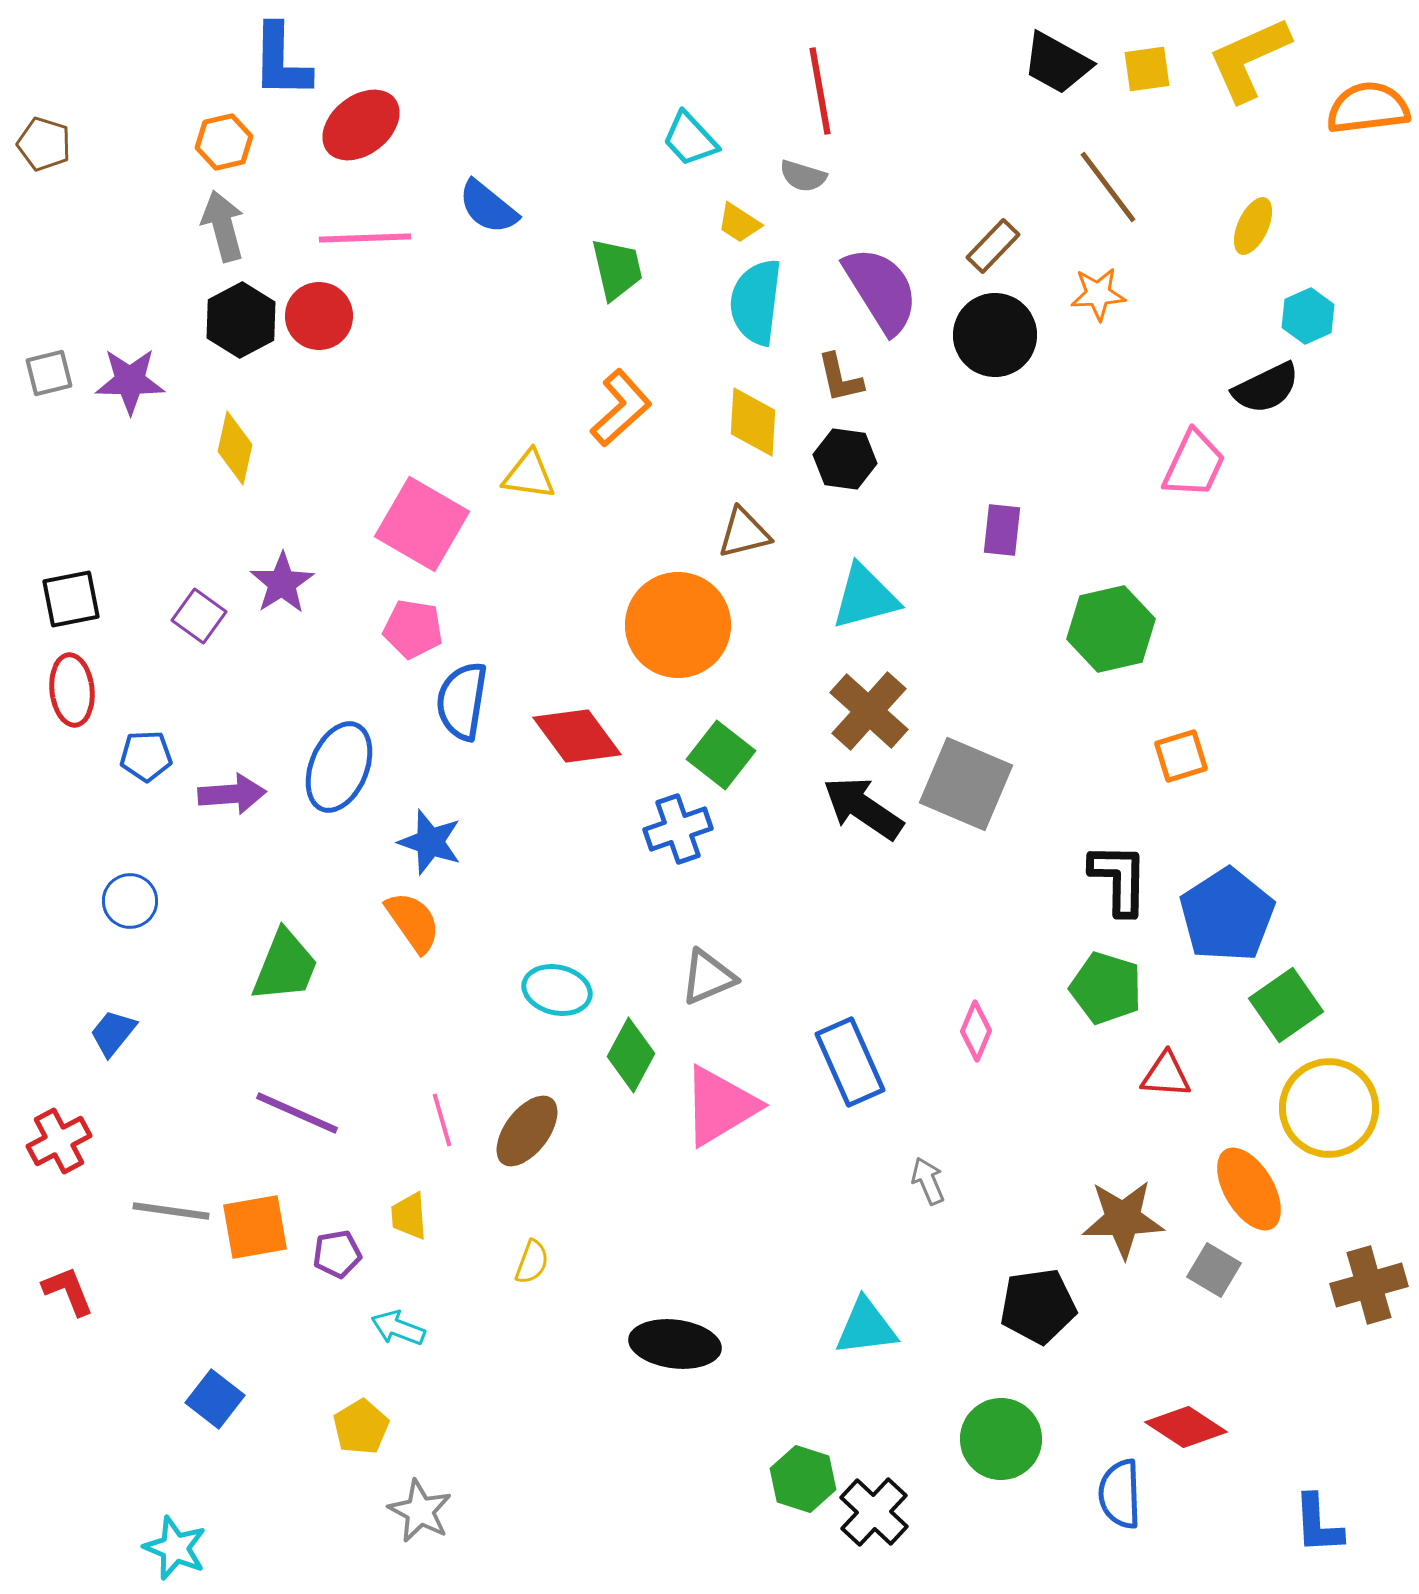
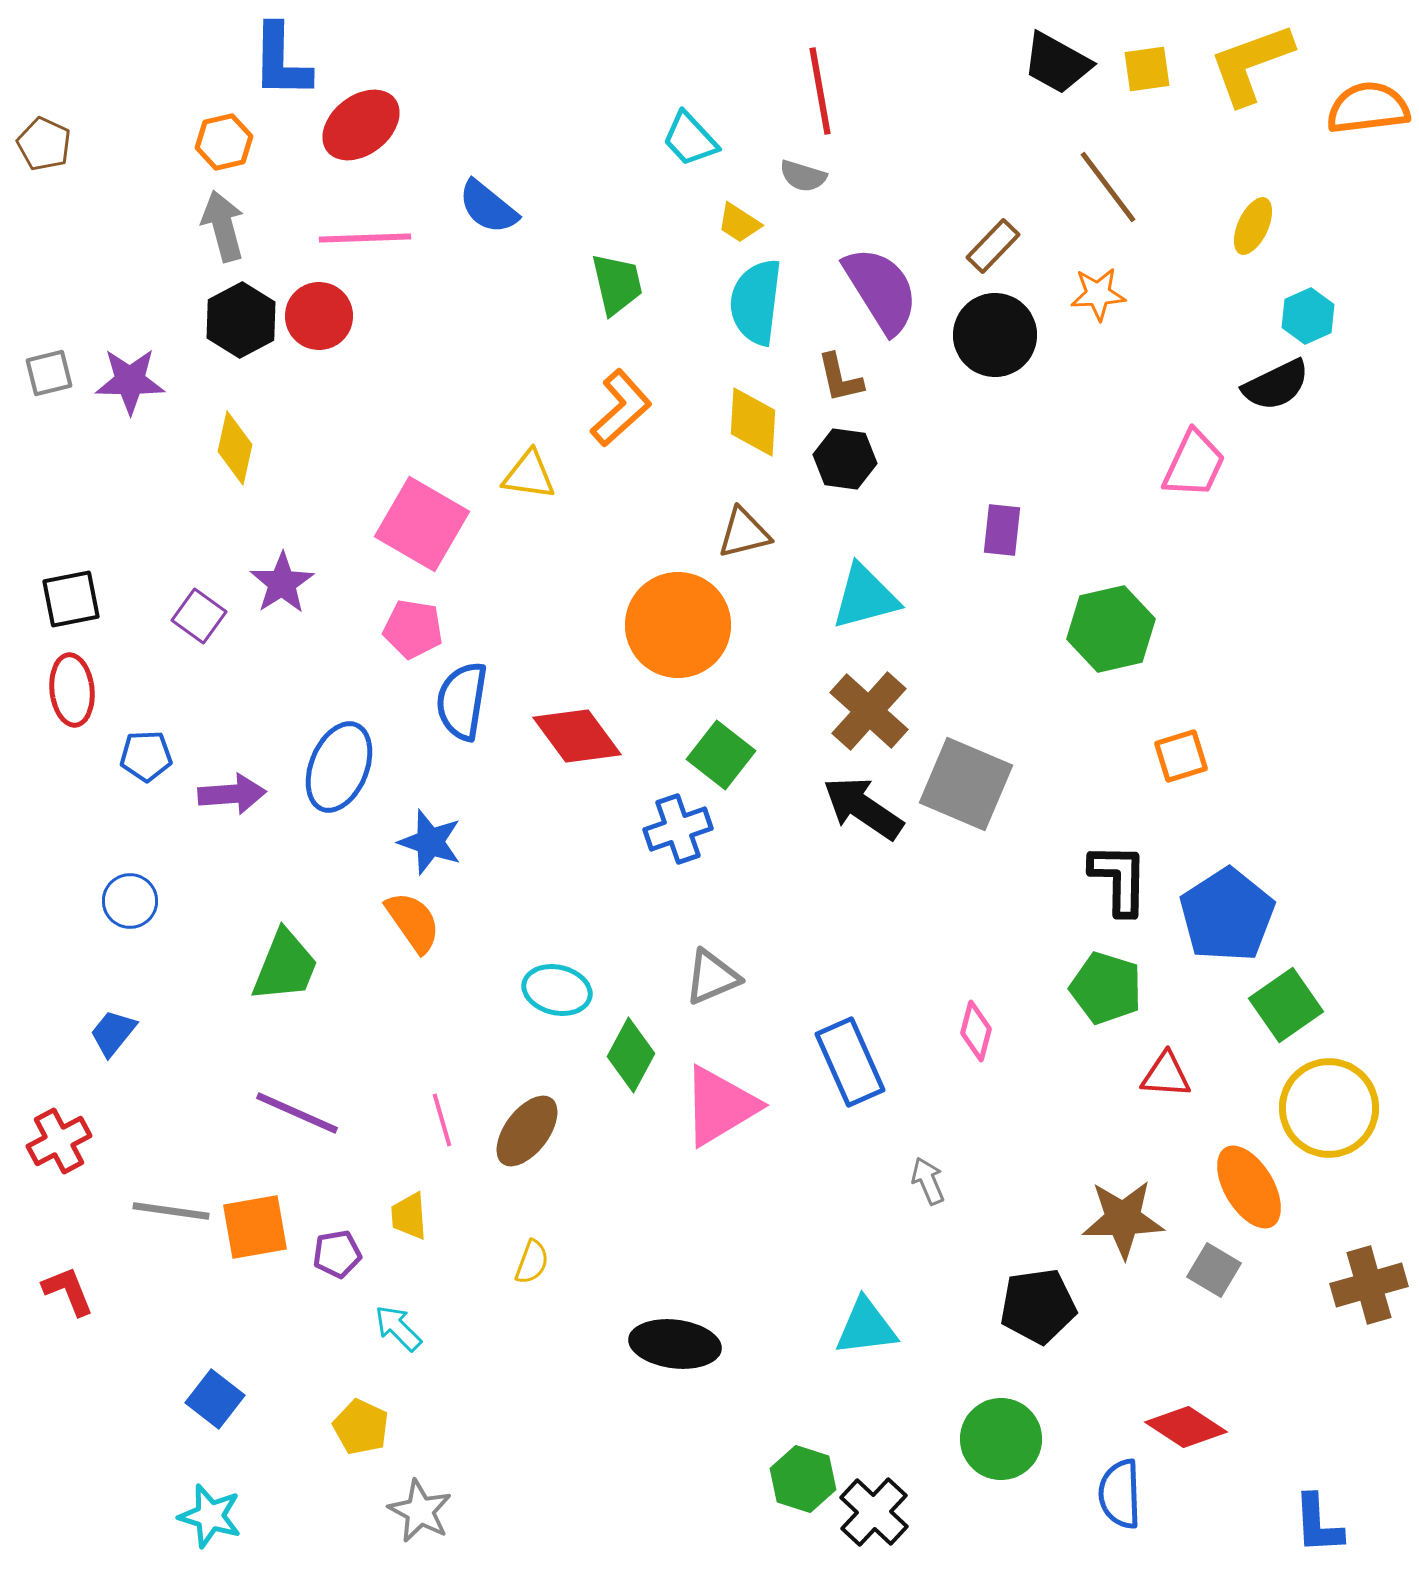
yellow L-shape at (1249, 59): moved 2 px right, 5 px down; rotated 4 degrees clockwise
brown pentagon at (44, 144): rotated 8 degrees clockwise
green trapezoid at (617, 269): moved 15 px down
black semicircle at (1266, 388): moved 10 px right, 3 px up
gray triangle at (708, 977): moved 4 px right
pink diamond at (976, 1031): rotated 8 degrees counterclockwise
orange ellipse at (1249, 1189): moved 2 px up
cyan arrow at (398, 1328): rotated 24 degrees clockwise
yellow pentagon at (361, 1427): rotated 16 degrees counterclockwise
cyan star at (175, 1548): moved 35 px right, 32 px up; rotated 6 degrees counterclockwise
